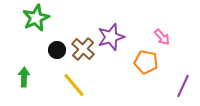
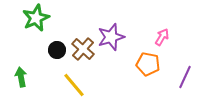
pink arrow: rotated 108 degrees counterclockwise
orange pentagon: moved 2 px right, 2 px down
green arrow: moved 3 px left; rotated 12 degrees counterclockwise
purple line: moved 2 px right, 9 px up
